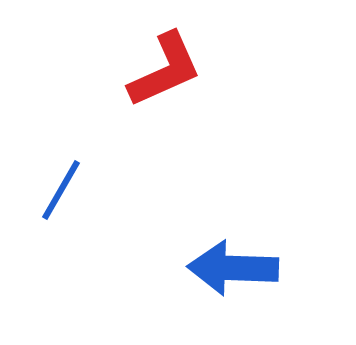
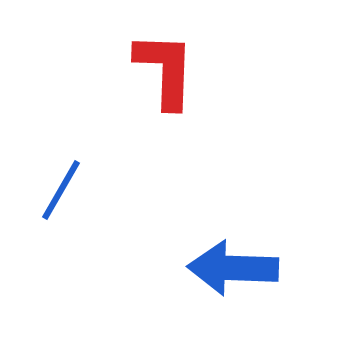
red L-shape: rotated 64 degrees counterclockwise
